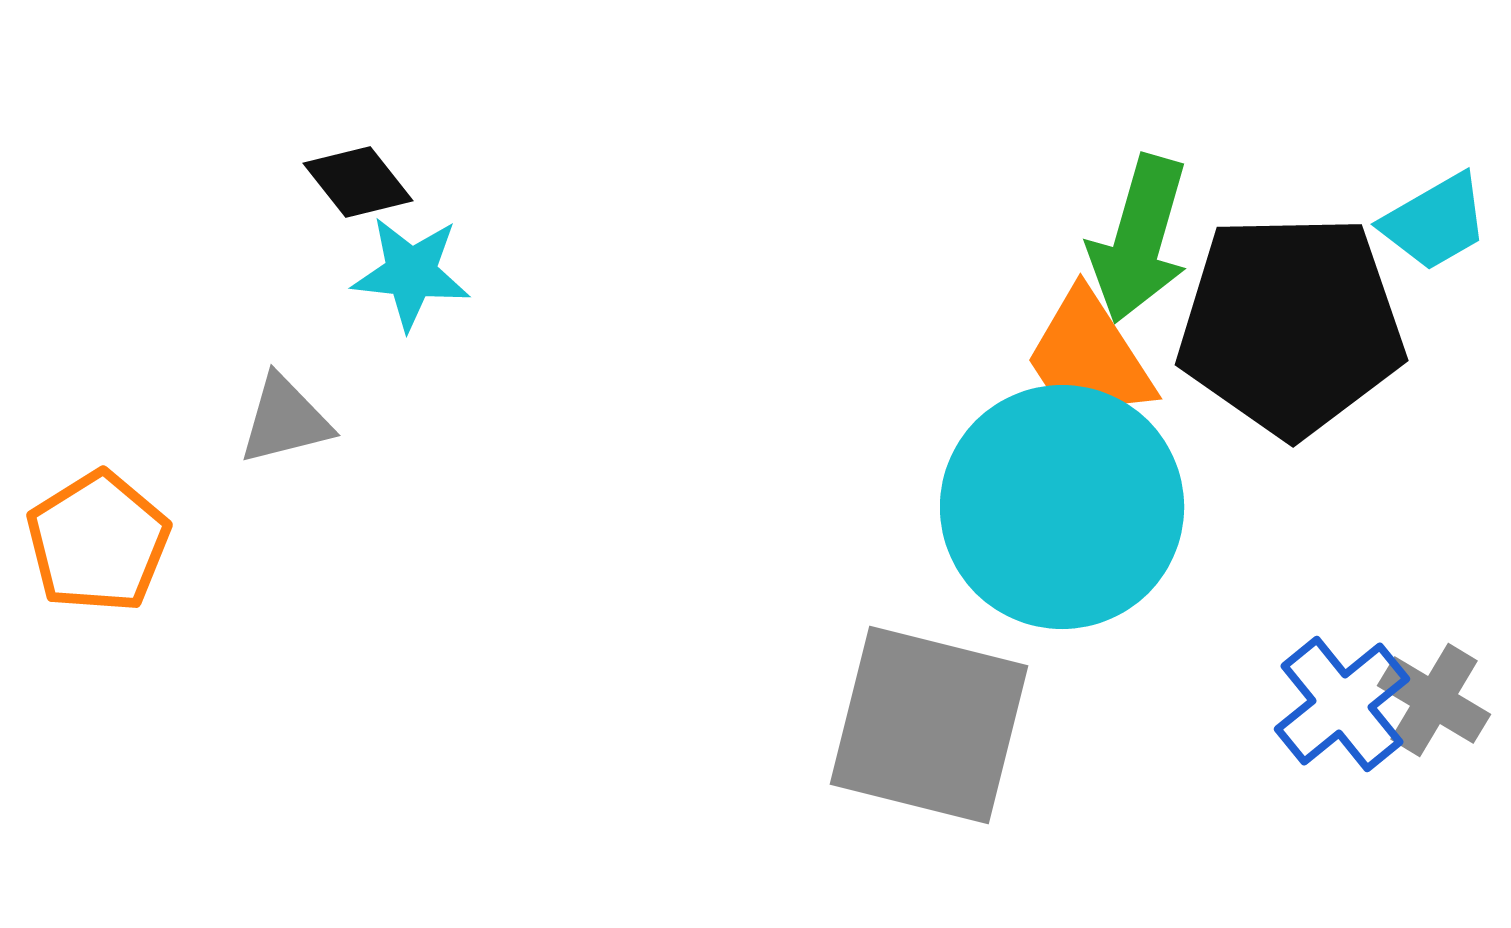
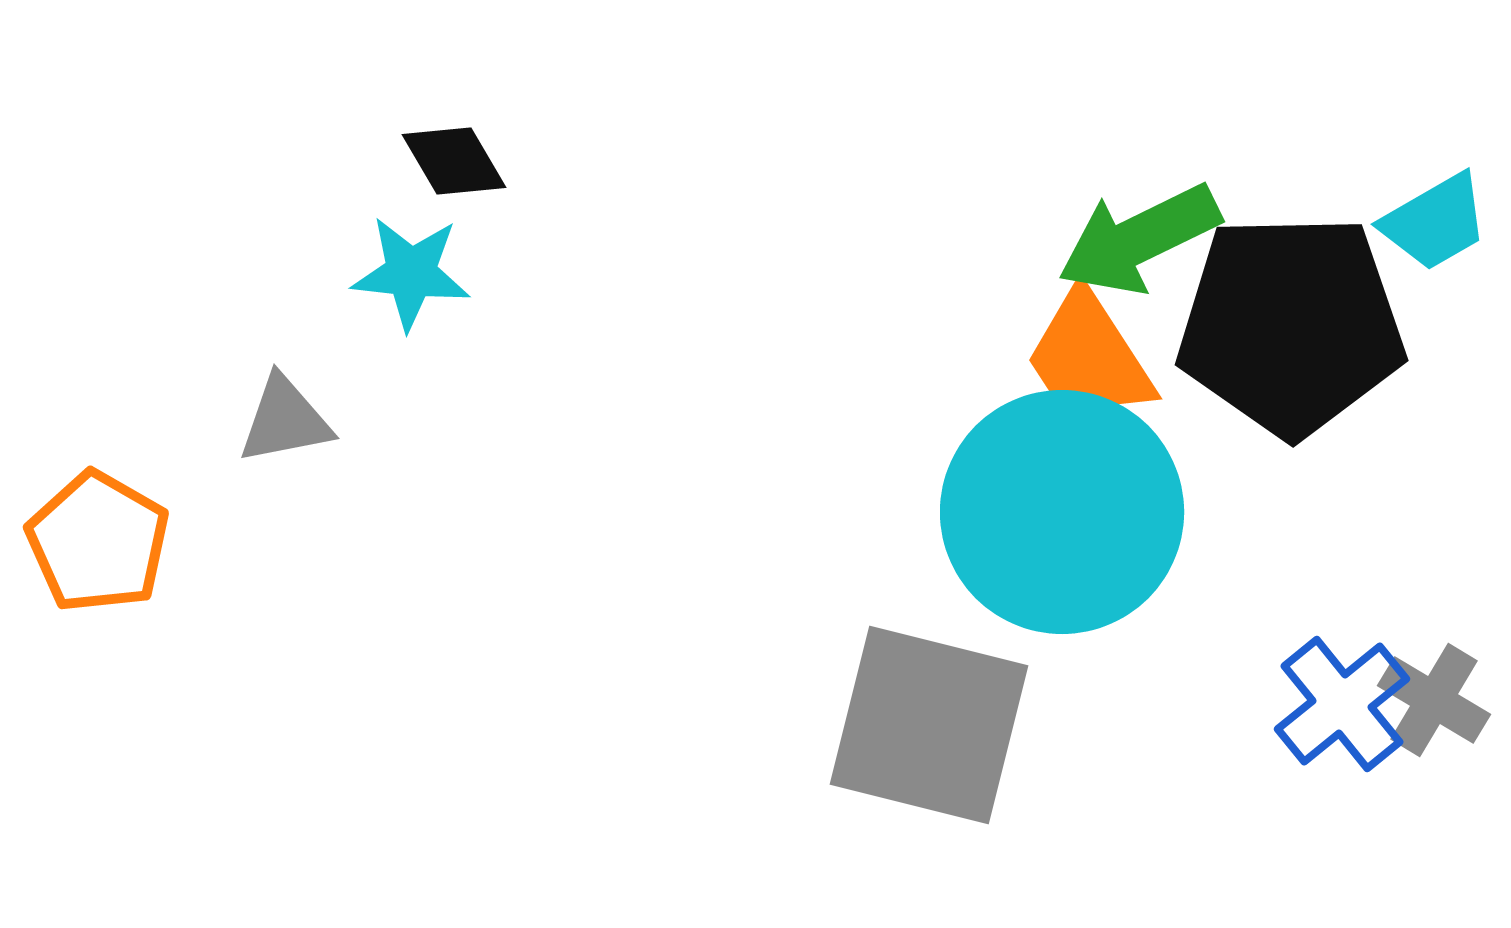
black diamond: moved 96 px right, 21 px up; rotated 8 degrees clockwise
green arrow: rotated 48 degrees clockwise
gray triangle: rotated 3 degrees clockwise
cyan circle: moved 5 px down
orange pentagon: rotated 10 degrees counterclockwise
